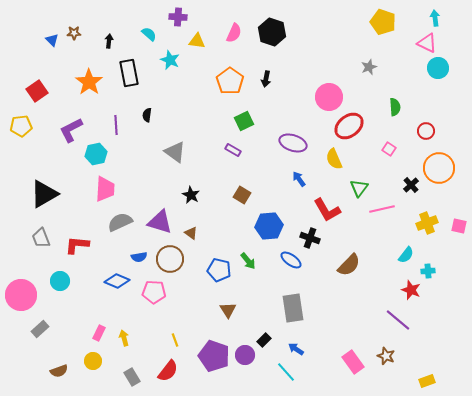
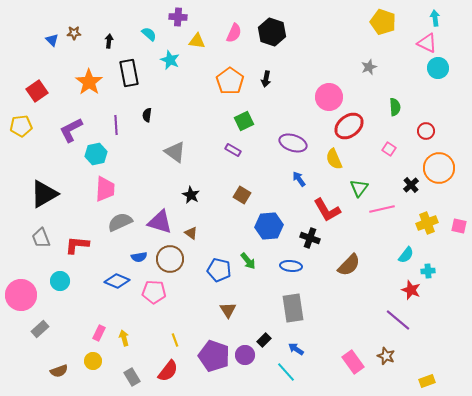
blue ellipse at (291, 260): moved 6 px down; rotated 30 degrees counterclockwise
